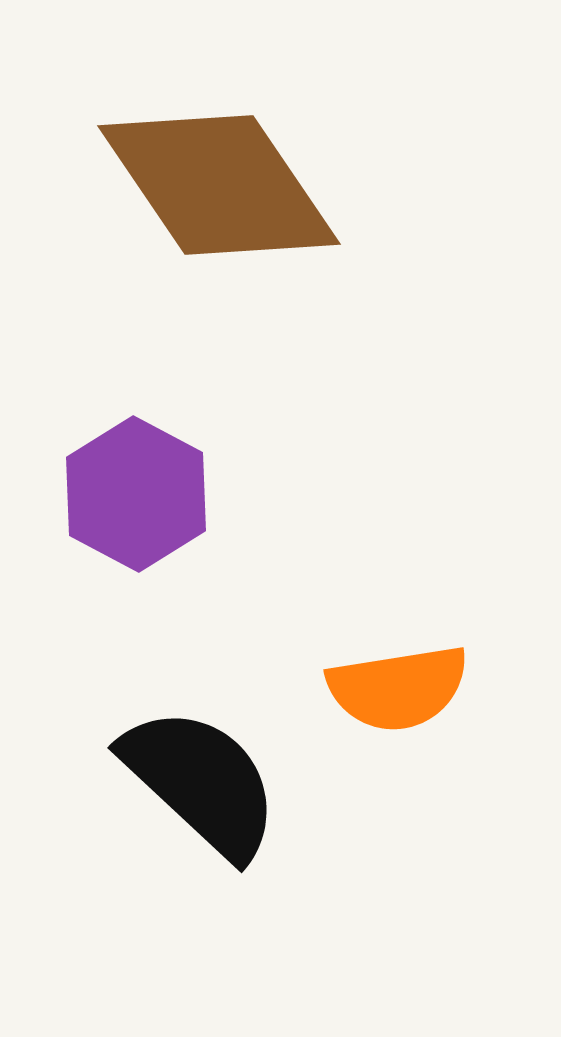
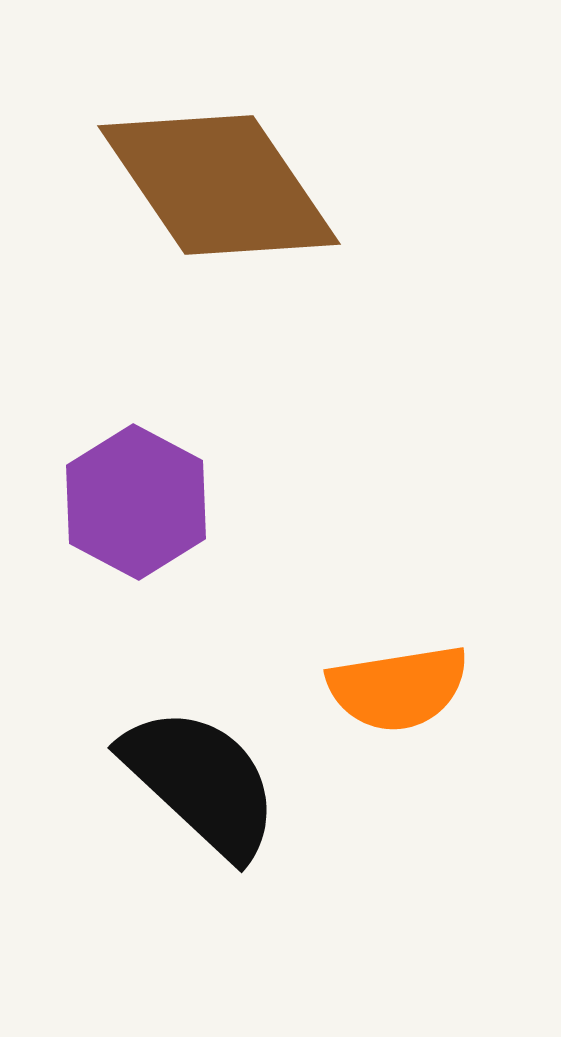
purple hexagon: moved 8 px down
